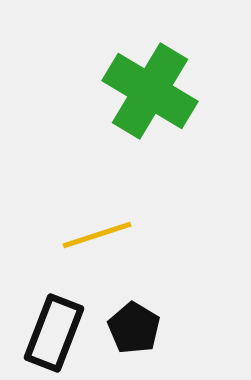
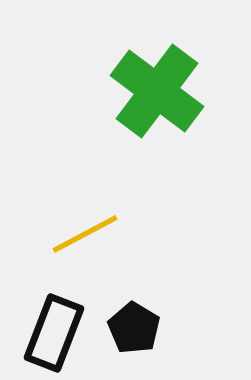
green cross: moved 7 px right; rotated 6 degrees clockwise
yellow line: moved 12 px left, 1 px up; rotated 10 degrees counterclockwise
